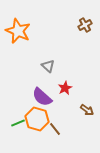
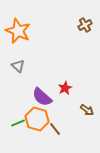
gray triangle: moved 30 px left
